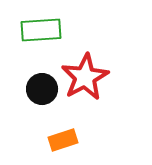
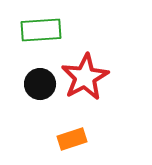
black circle: moved 2 px left, 5 px up
orange rectangle: moved 9 px right, 1 px up
